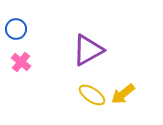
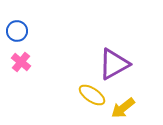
blue circle: moved 1 px right, 2 px down
purple triangle: moved 26 px right, 14 px down
yellow arrow: moved 14 px down
